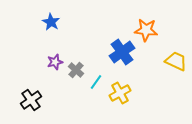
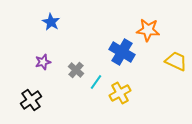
orange star: moved 2 px right
blue cross: rotated 25 degrees counterclockwise
purple star: moved 12 px left
